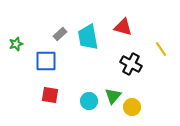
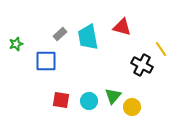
red triangle: moved 1 px left
black cross: moved 11 px right, 1 px down
red square: moved 11 px right, 5 px down
